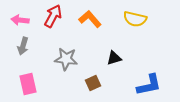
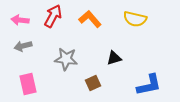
gray arrow: rotated 60 degrees clockwise
